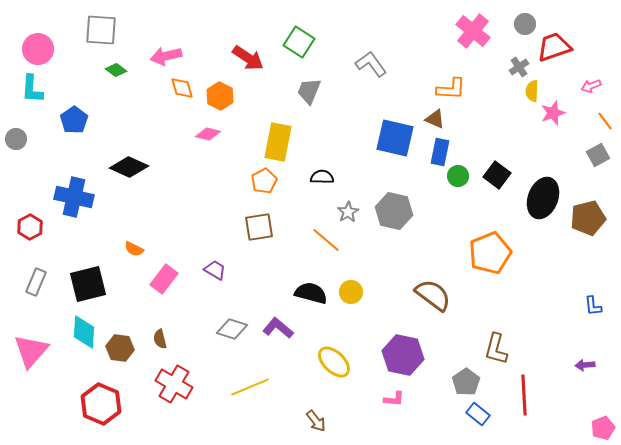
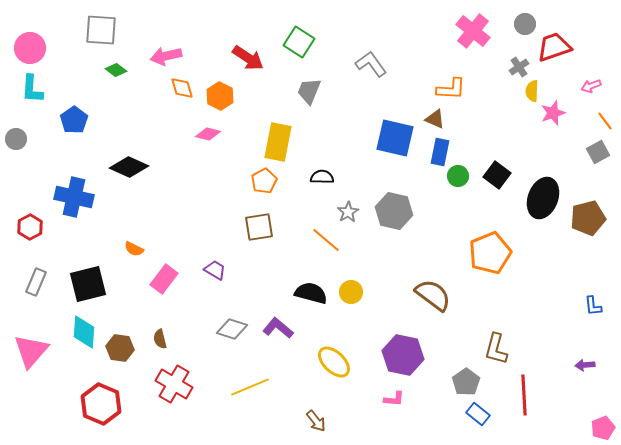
pink circle at (38, 49): moved 8 px left, 1 px up
gray square at (598, 155): moved 3 px up
